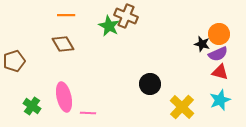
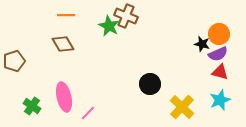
pink line: rotated 49 degrees counterclockwise
